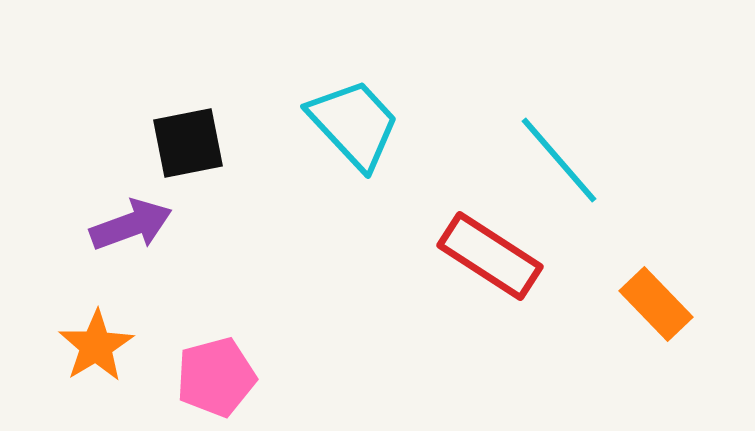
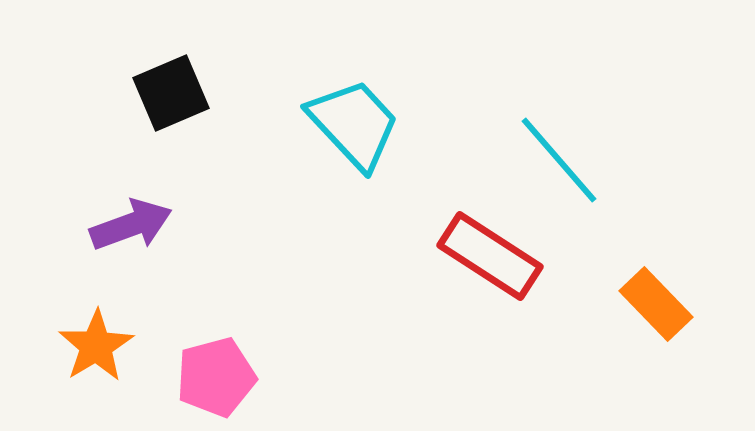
black square: moved 17 px left, 50 px up; rotated 12 degrees counterclockwise
